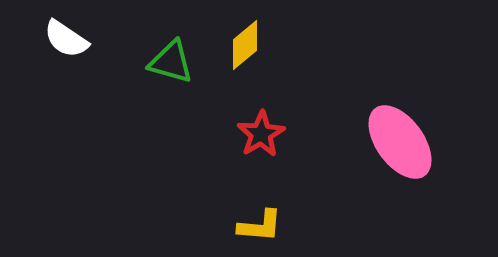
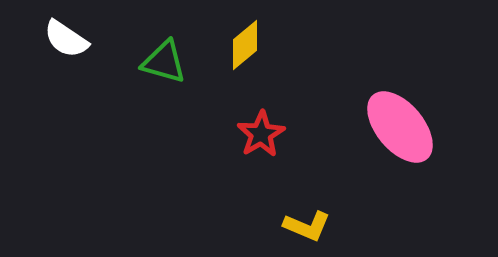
green triangle: moved 7 px left
pink ellipse: moved 15 px up; rotated 4 degrees counterclockwise
yellow L-shape: moved 47 px right; rotated 18 degrees clockwise
